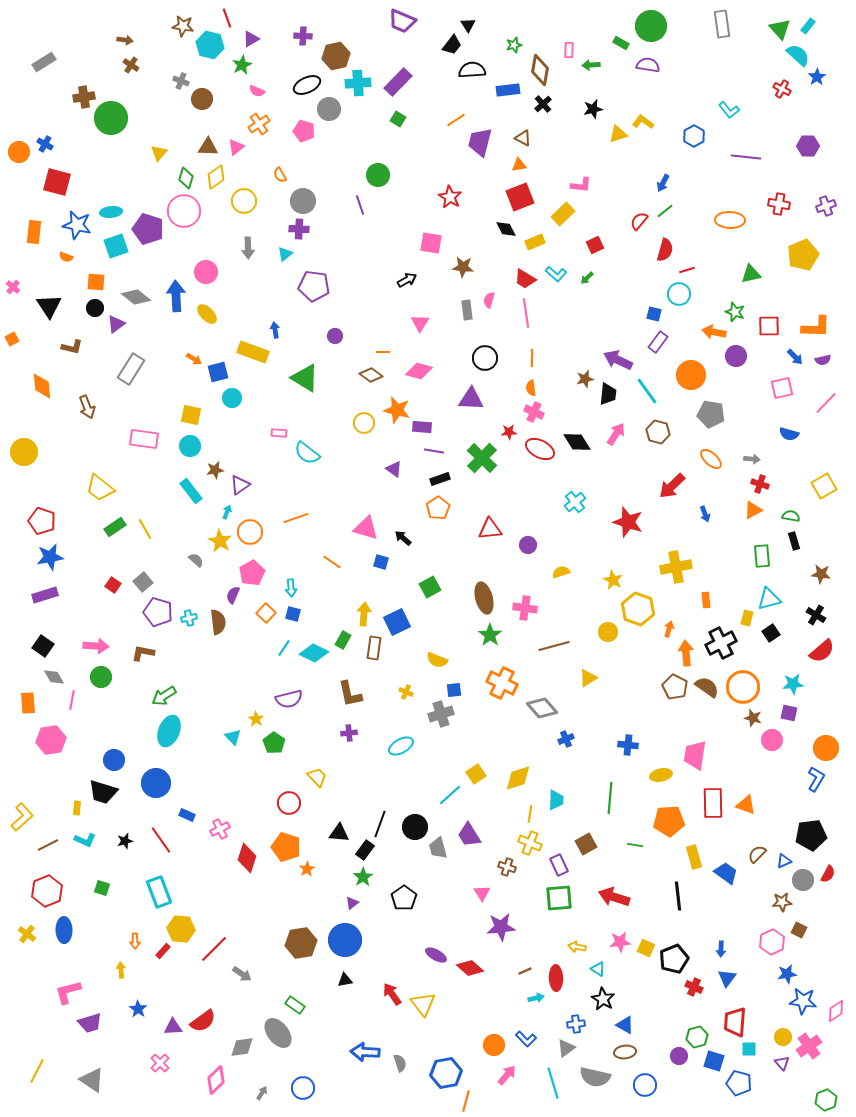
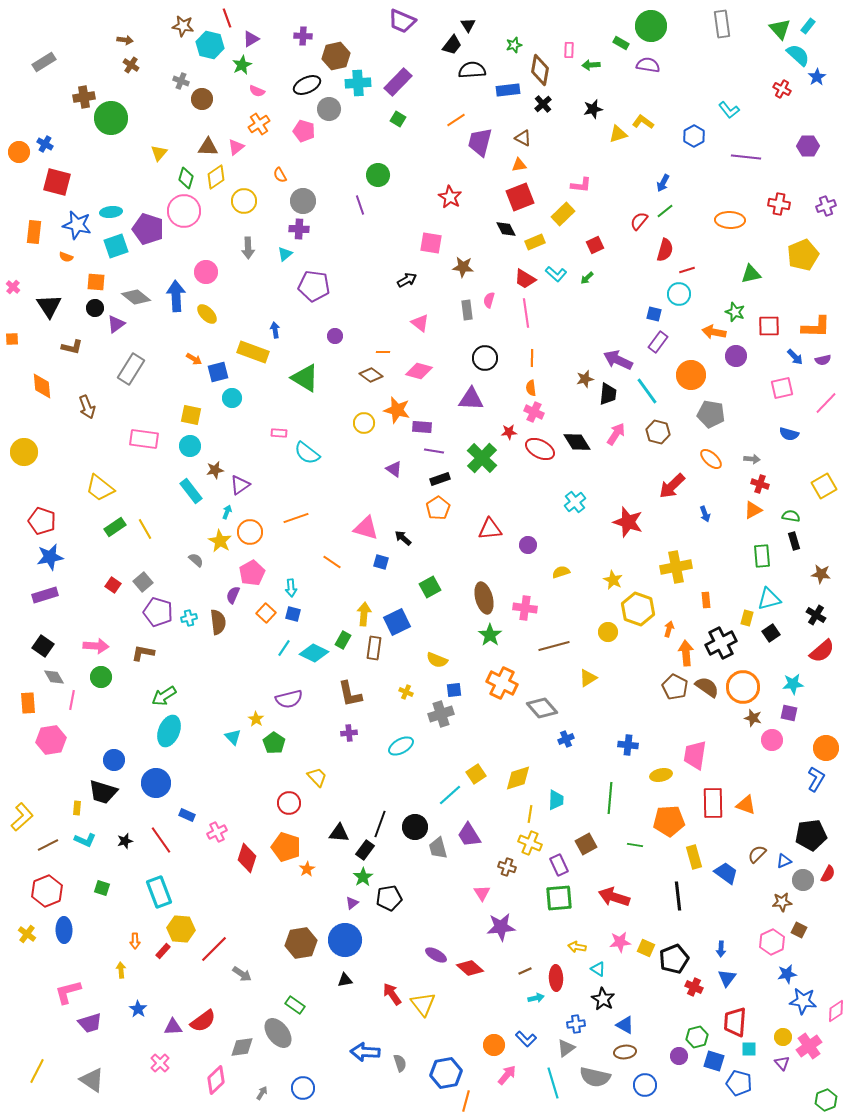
pink triangle at (420, 323): rotated 24 degrees counterclockwise
orange square at (12, 339): rotated 24 degrees clockwise
pink cross at (220, 829): moved 3 px left, 3 px down
black pentagon at (404, 898): moved 15 px left; rotated 25 degrees clockwise
